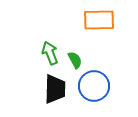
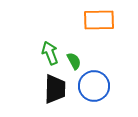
green semicircle: moved 1 px left, 1 px down
